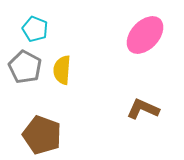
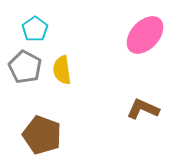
cyan pentagon: rotated 15 degrees clockwise
yellow semicircle: rotated 12 degrees counterclockwise
